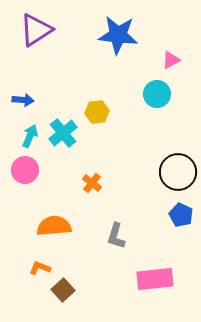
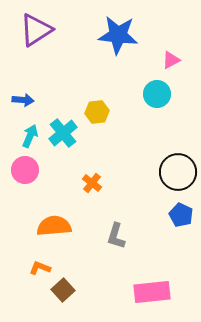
pink rectangle: moved 3 px left, 13 px down
